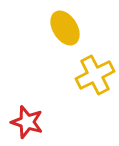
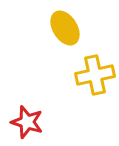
yellow cross: rotated 15 degrees clockwise
